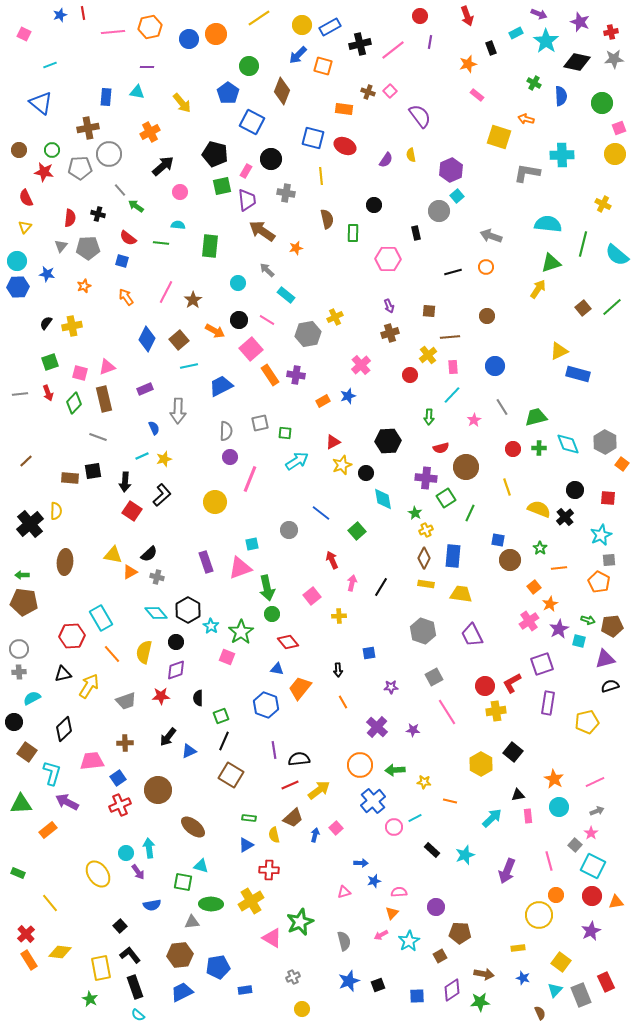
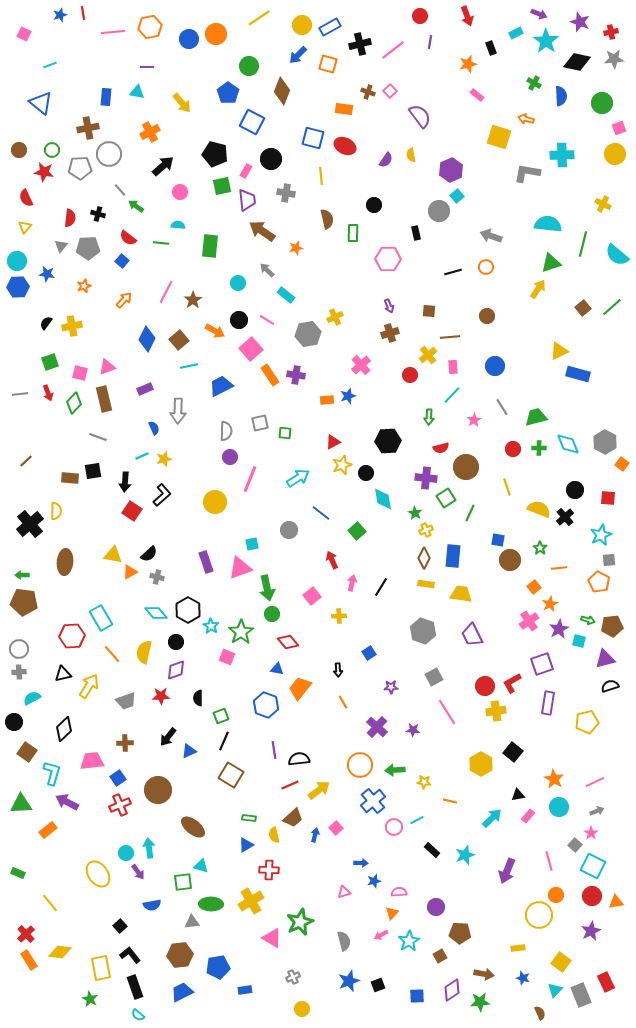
orange square at (323, 66): moved 5 px right, 2 px up
blue square at (122, 261): rotated 24 degrees clockwise
orange arrow at (126, 297): moved 2 px left, 3 px down; rotated 78 degrees clockwise
orange rectangle at (323, 401): moved 4 px right, 1 px up; rotated 24 degrees clockwise
cyan arrow at (297, 461): moved 1 px right, 17 px down
blue square at (369, 653): rotated 24 degrees counterclockwise
pink rectangle at (528, 816): rotated 48 degrees clockwise
cyan line at (415, 818): moved 2 px right, 2 px down
green square at (183, 882): rotated 18 degrees counterclockwise
